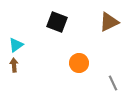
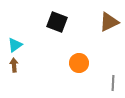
cyan triangle: moved 1 px left
gray line: rotated 28 degrees clockwise
